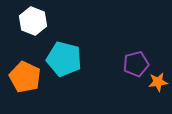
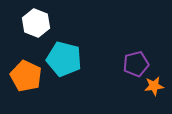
white hexagon: moved 3 px right, 2 px down
orange pentagon: moved 1 px right, 1 px up
orange star: moved 4 px left, 4 px down
